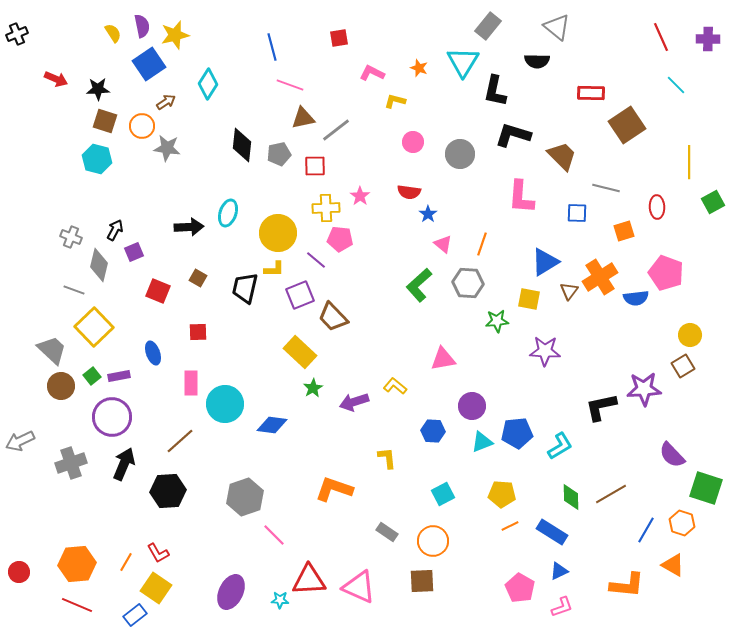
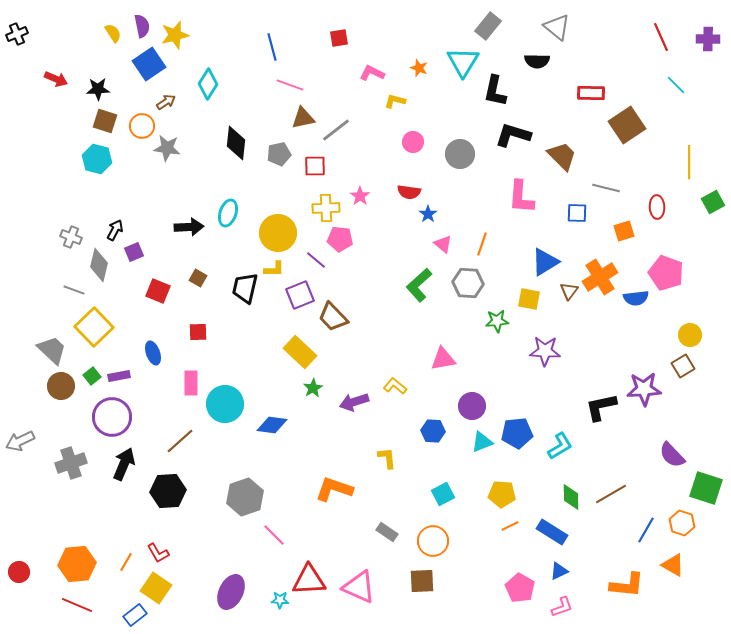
black diamond at (242, 145): moved 6 px left, 2 px up
